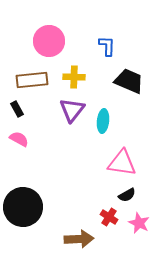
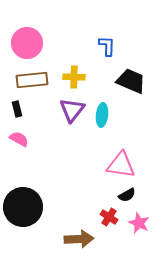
pink circle: moved 22 px left, 2 px down
black trapezoid: moved 2 px right
black rectangle: rotated 14 degrees clockwise
cyan ellipse: moved 1 px left, 6 px up
pink triangle: moved 1 px left, 2 px down
